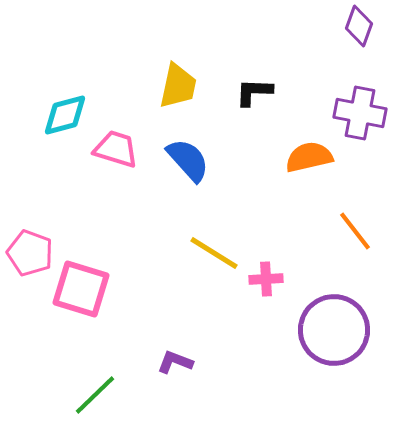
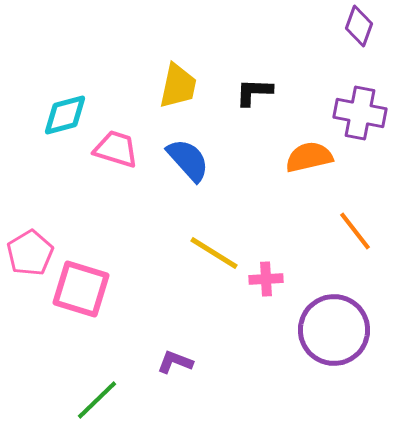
pink pentagon: rotated 21 degrees clockwise
green line: moved 2 px right, 5 px down
